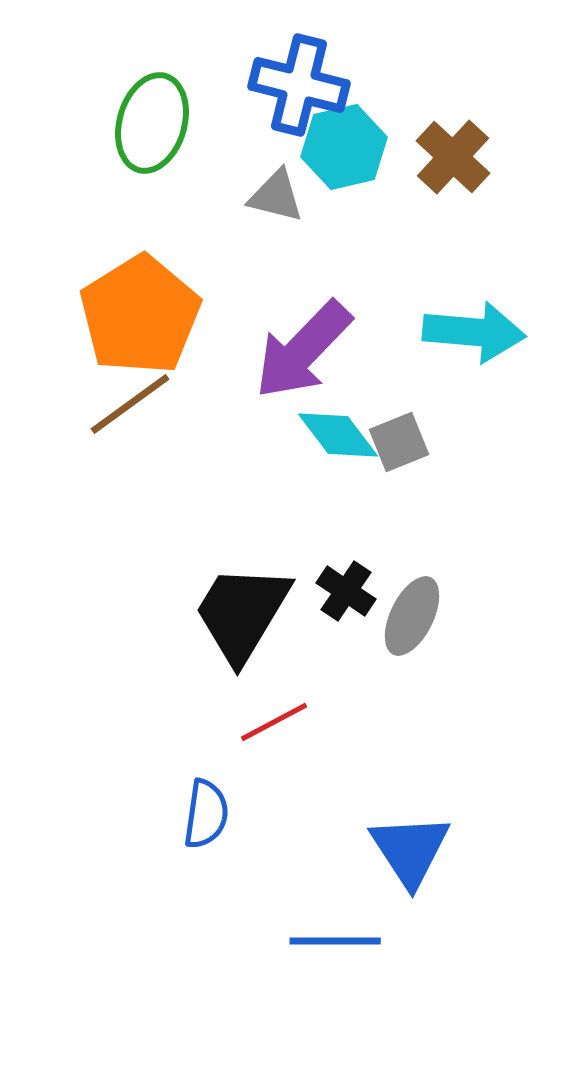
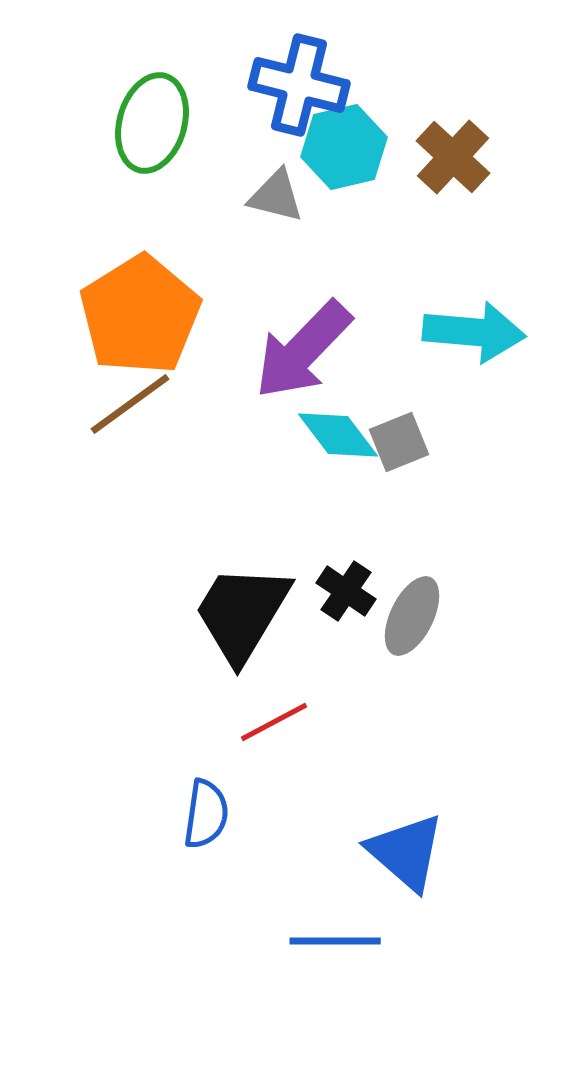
blue triangle: moved 4 px left, 2 px down; rotated 16 degrees counterclockwise
